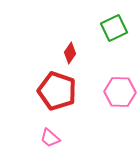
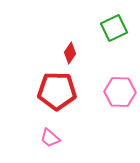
red pentagon: rotated 18 degrees counterclockwise
